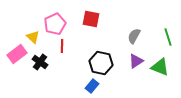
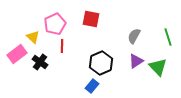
black hexagon: rotated 25 degrees clockwise
green triangle: moved 2 px left; rotated 24 degrees clockwise
